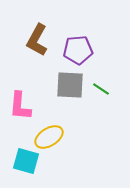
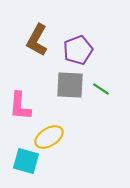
purple pentagon: rotated 16 degrees counterclockwise
